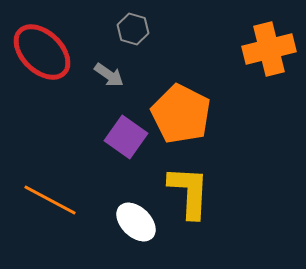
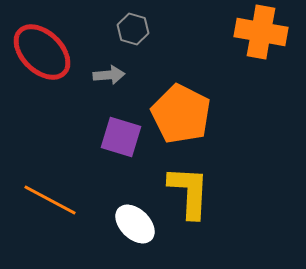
orange cross: moved 8 px left, 17 px up; rotated 24 degrees clockwise
gray arrow: rotated 40 degrees counterclockwise
purple square: moved 5 px left; rotated 18 degrees counterclockwise
white ellipse: moved 1 px left, 2 px down
